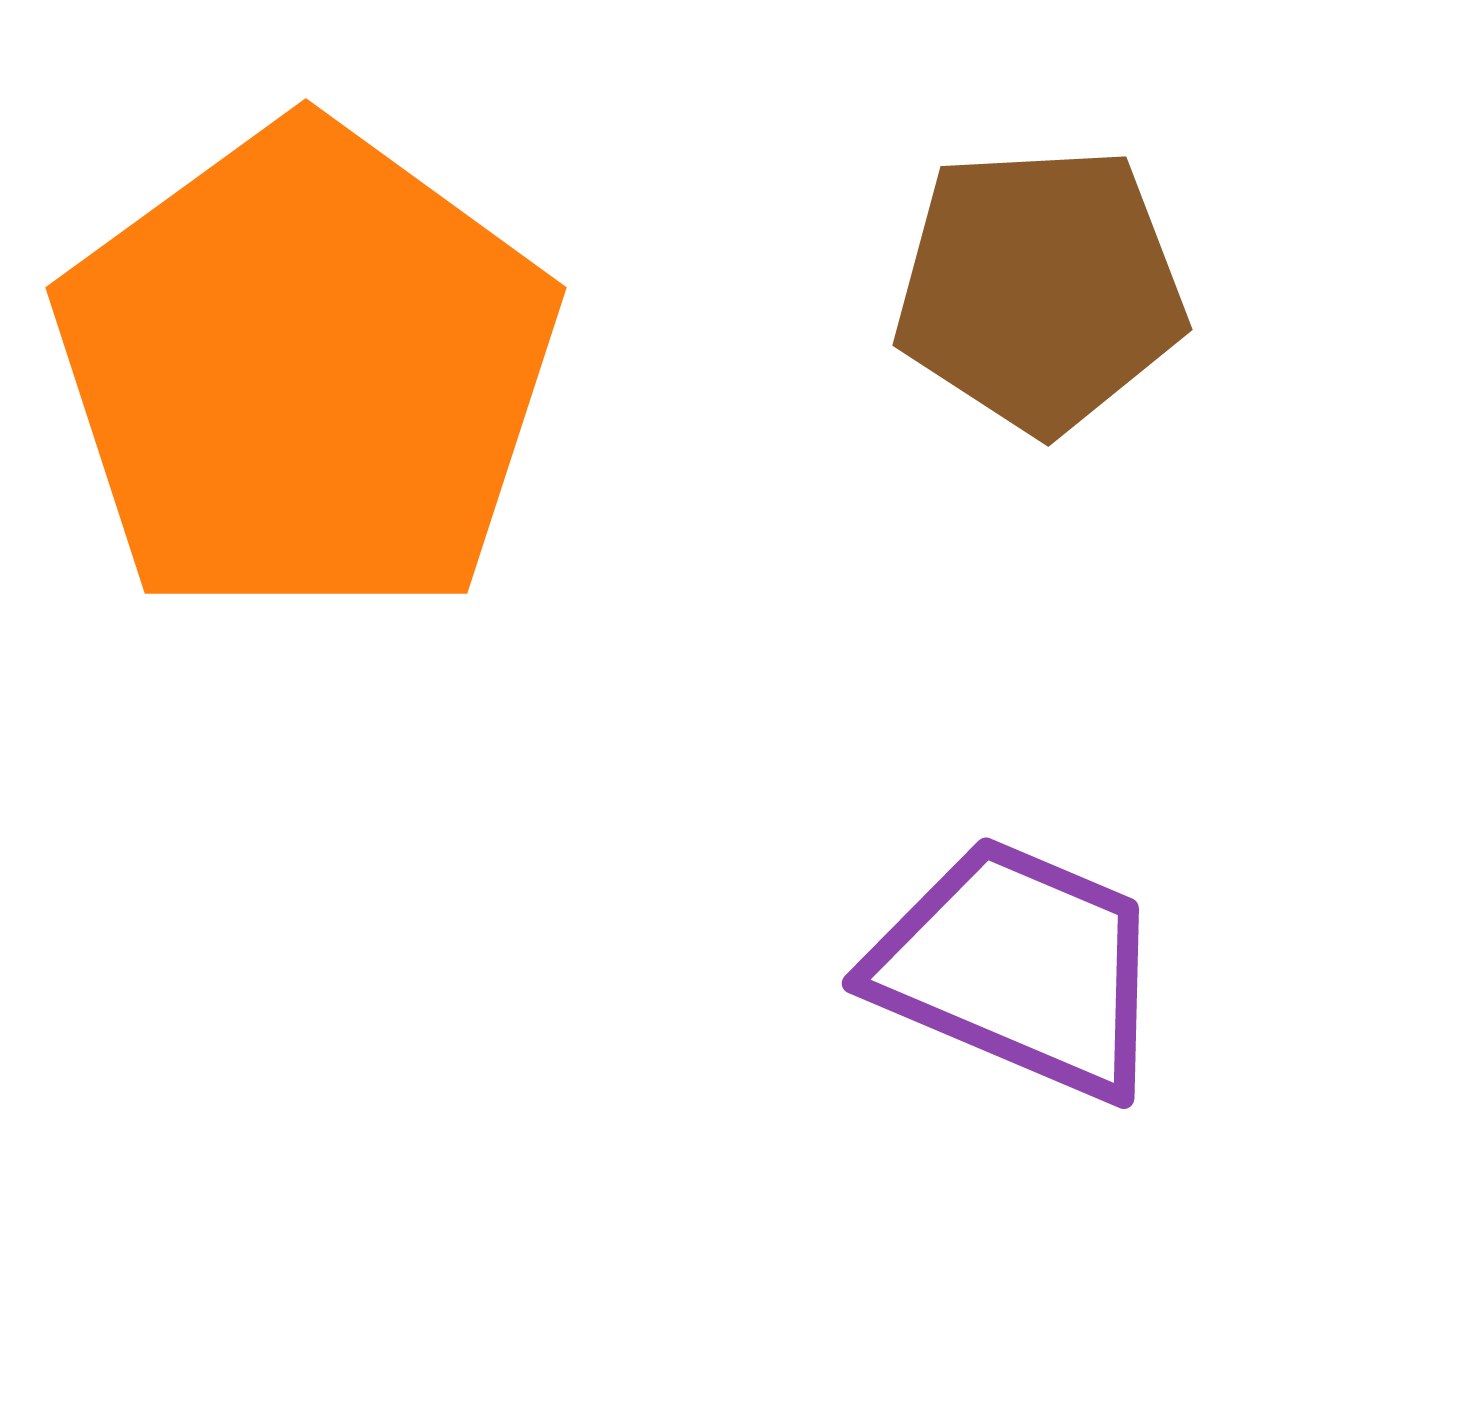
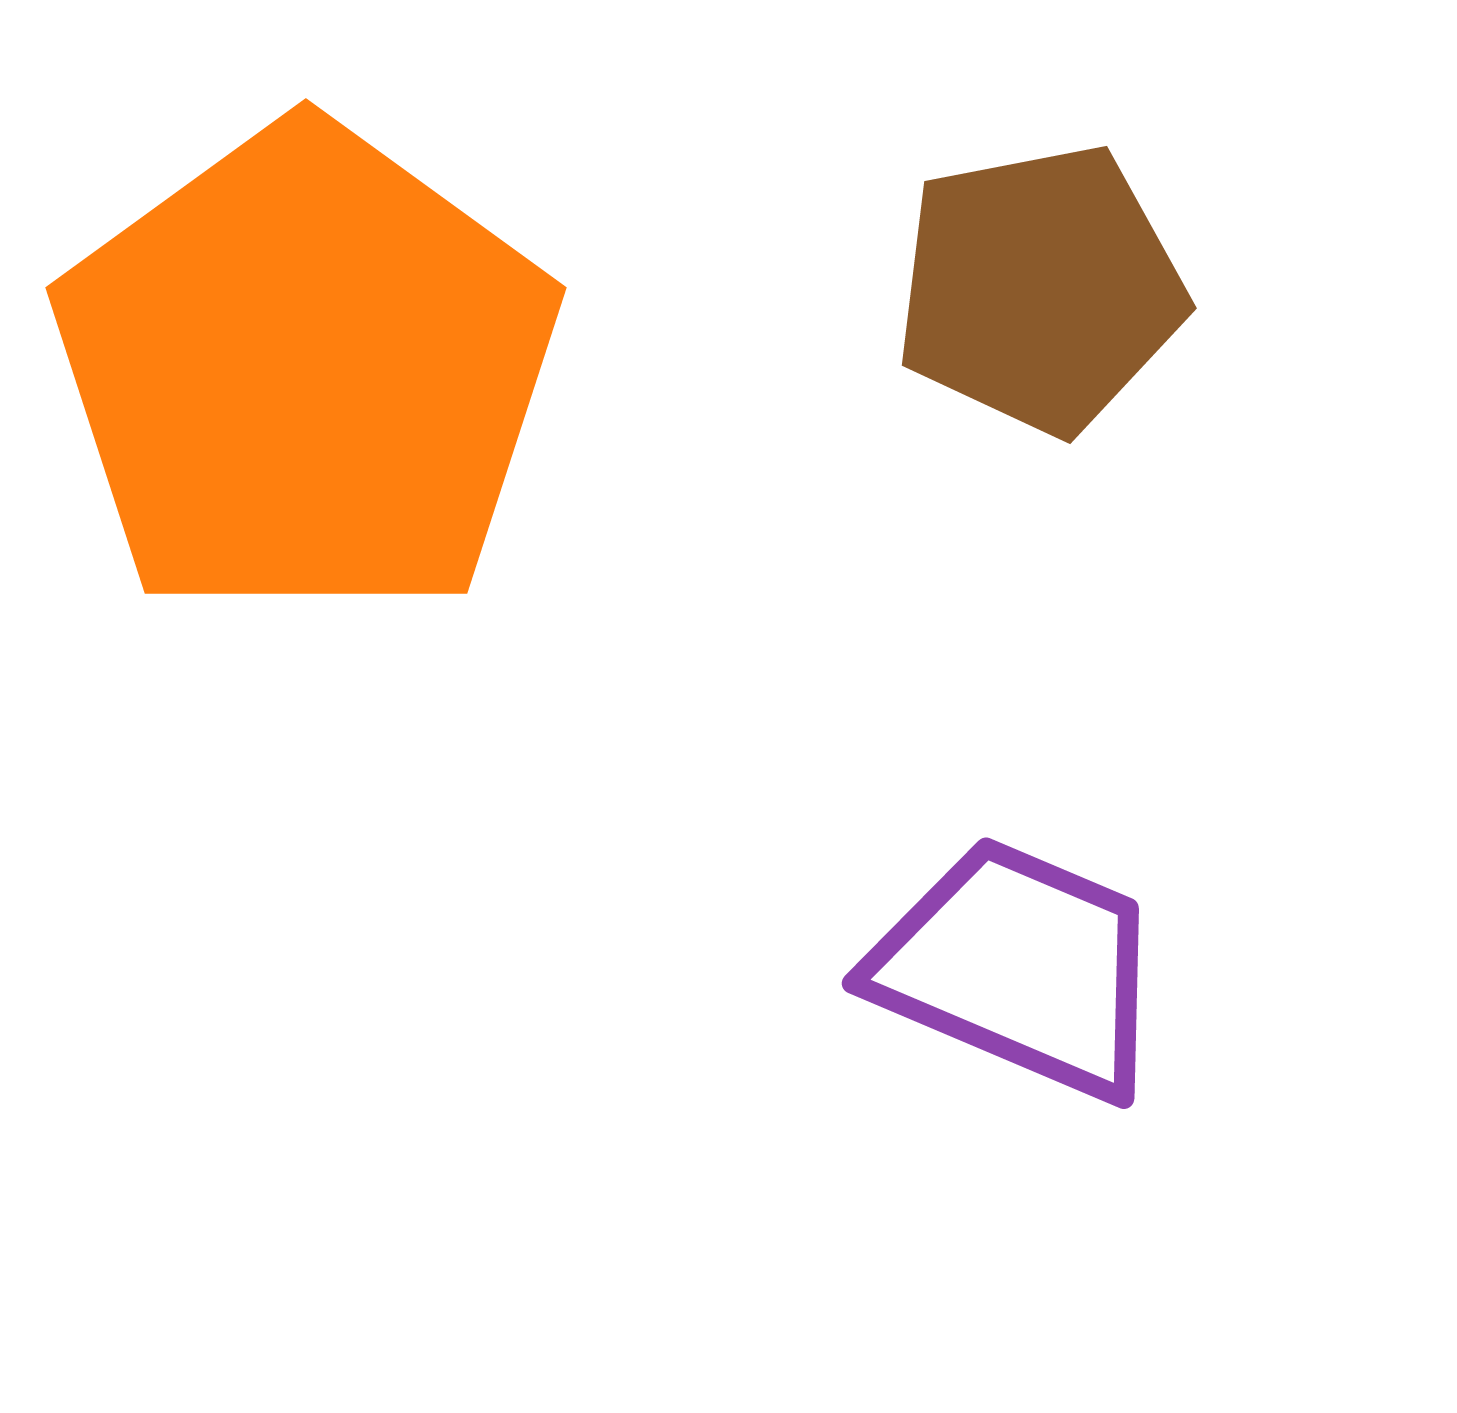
brown pentagon: rotated 8 degrees counterclockwise
